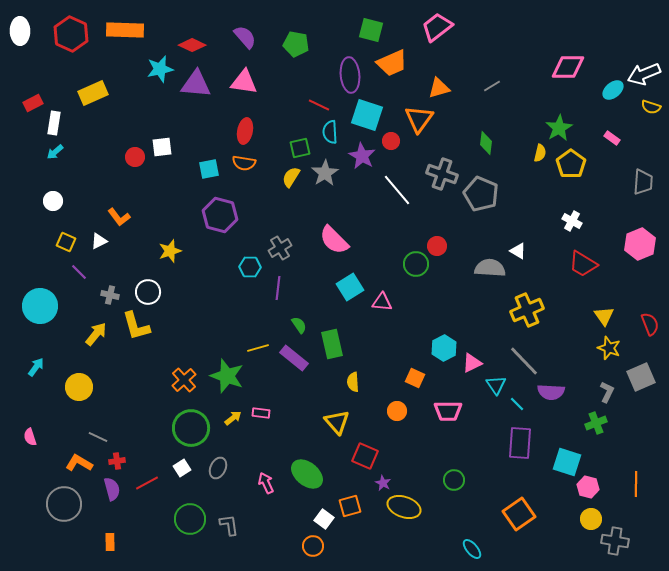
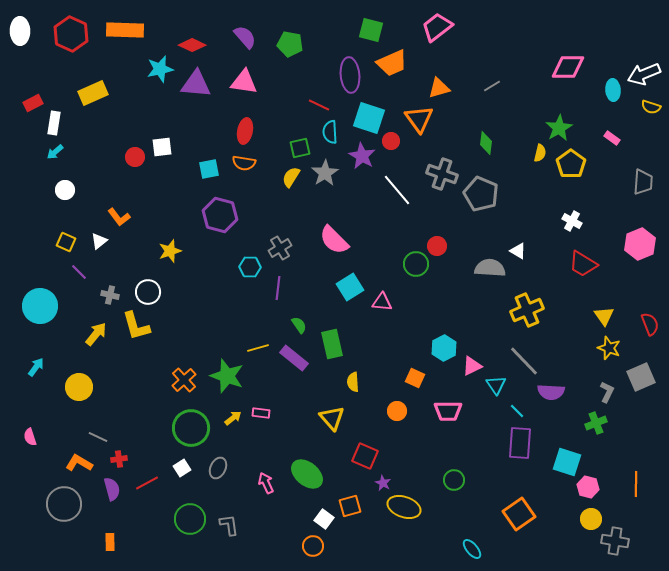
green pentagon at (296, 44): moved 6 px left
cyan ellipse at (613, 90): rotated 55 degrees counterclockwise
cyan square at (367, 115): moved 2 px right, 3 px down
orange triangle at (419, 119): rotated 12 degrees counterclockwise
white circle at (53, 201): moved 12 px right, 11 px up
white triangle at (99, 241): rotated 12 degrees counterclockwise
pink triangle at (472, 363): moved 3 px down
cyan line at (517, 404): moved 7 px down
yellow triangle at (337, 422): moved 5 px left, 4 px up
red cross at (117, 461): moved 2 px right, 2 px up
